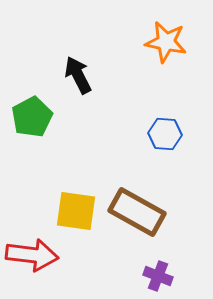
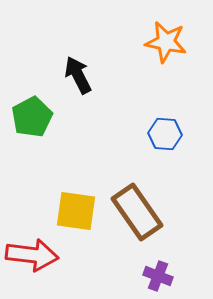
brown rectangle: rotated 26 degrees clockwise
